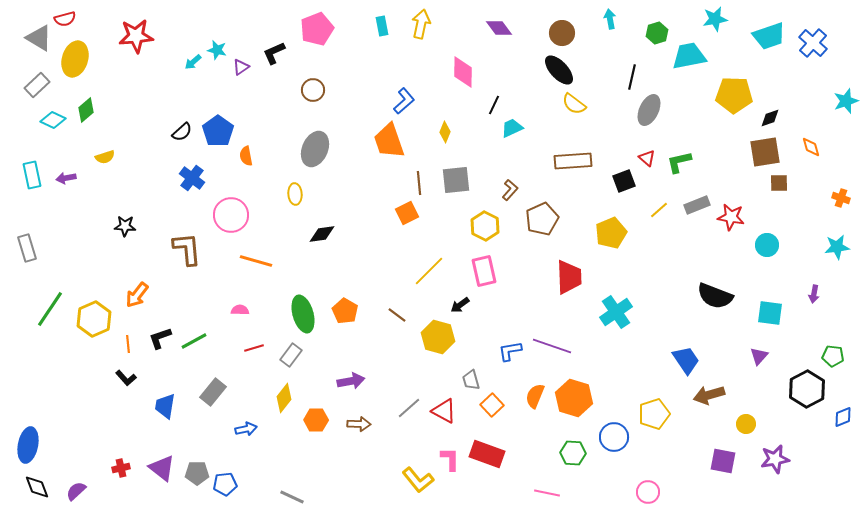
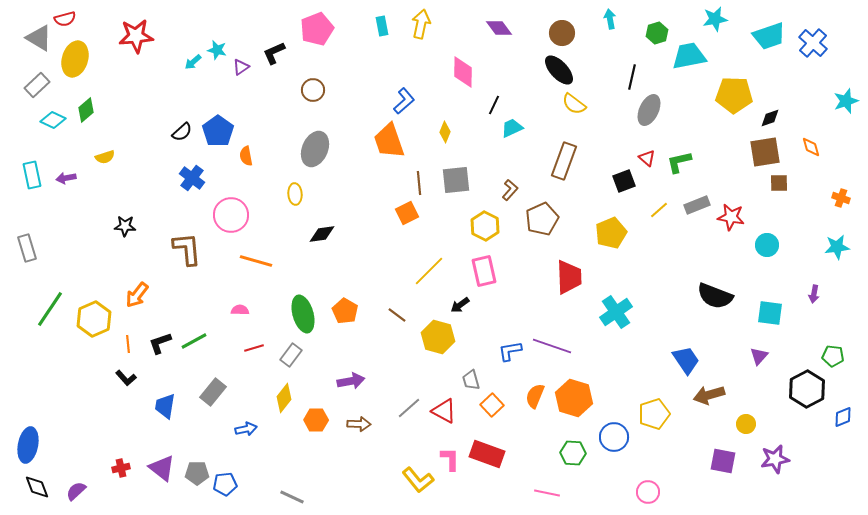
brown rectangle at (573, 161): moved 9 px left; rotated 66 degrees counterclockwise
black L-shape at (160, 338): moved 5 px down
